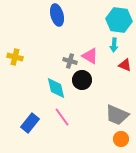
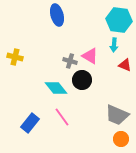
cyan diamond: rotated 25 degrees counterclockwise
